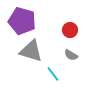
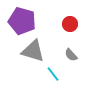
red circle: moved 6 px up
gray triangle: moved 2 px right
gray semicircle: rotated 16 degrees clockwise
